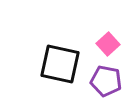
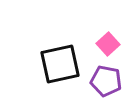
black square: rotated 24 degrees counterclockwise
